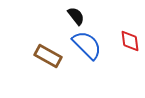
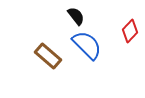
red diamond: moved 10 px up; rotated 50 degrees clockwise
brown rectangle: rotated 12 degrees clockwise
